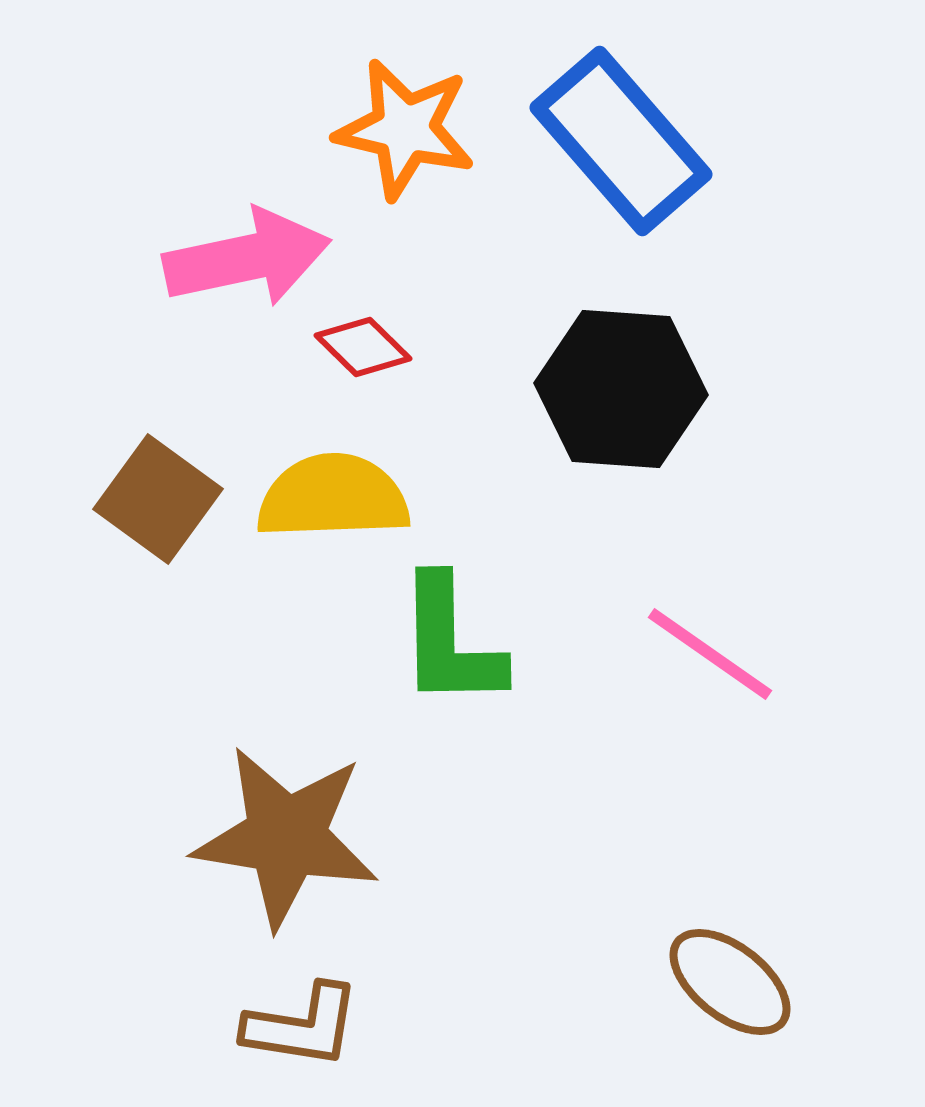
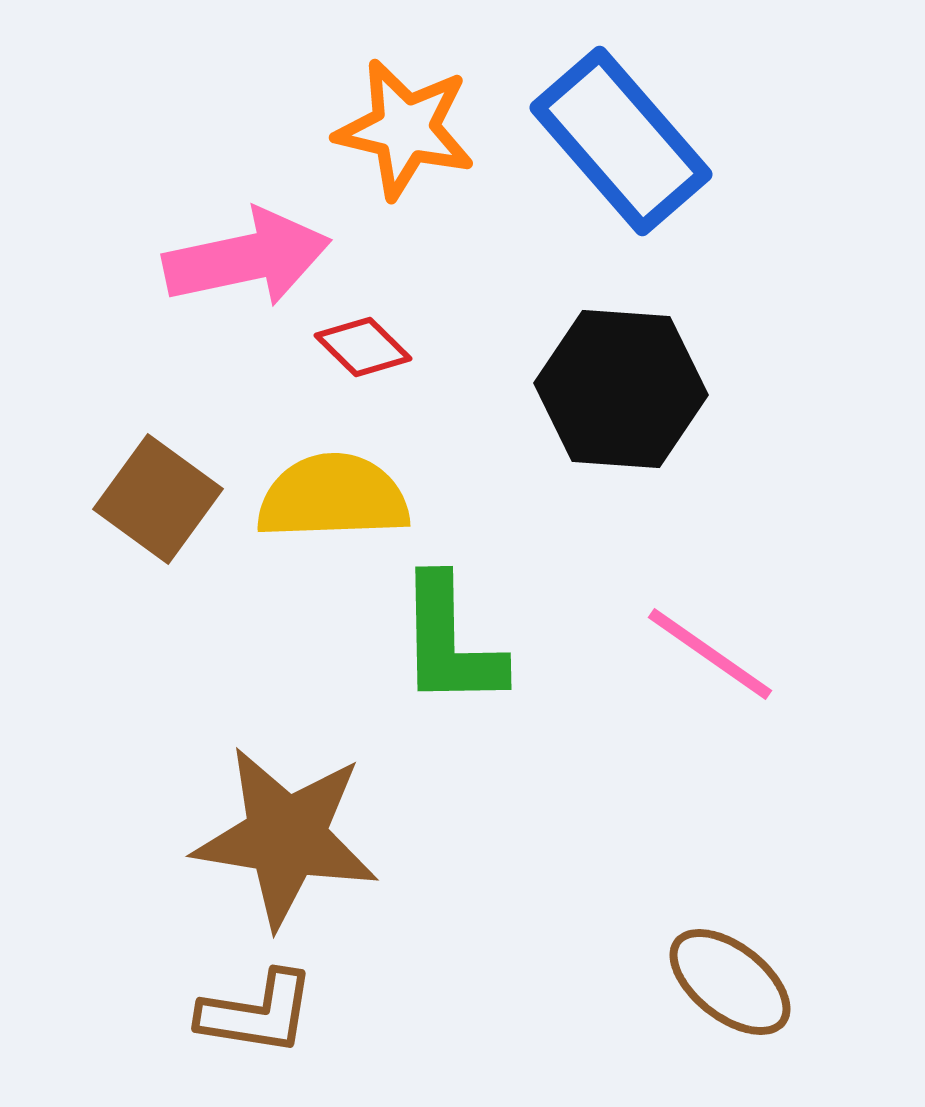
brown L-shape: moved 45 px left, 13 px up
